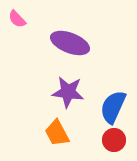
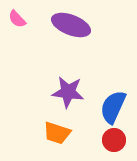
purple ellipse: moved 1 px right, 18 px up
orange trapezoid: rotated 44 degrees counterclockwise
